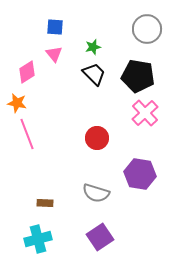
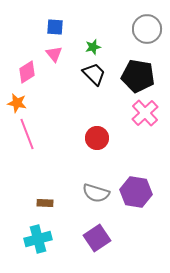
purple hexagon: moved 4 px left, 18 px down
purple square: moved 3 px left, 1 px down
